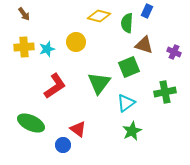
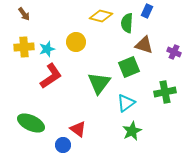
yellow diamond: moved 2 px right
red L-shape: moved 4 px left, 10 px up
